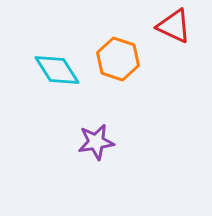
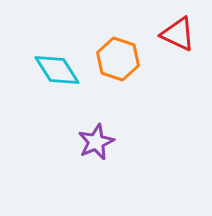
red triangle: moved 4 px right, 8 px down
purple star: rotated 15 degrees counterclockwise
